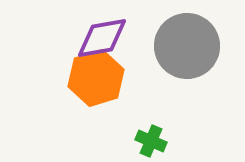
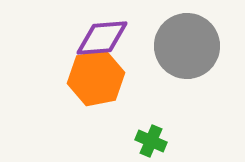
purple diamond: rotated 6 degrees clockwise
orange hexagon: rotated 6 degrees clockwise
